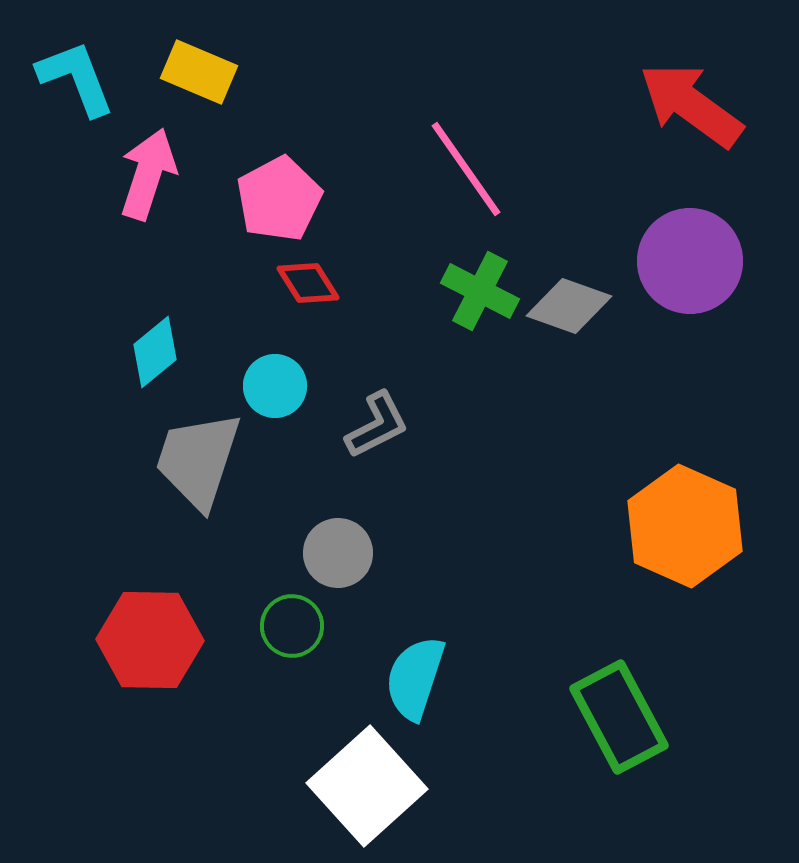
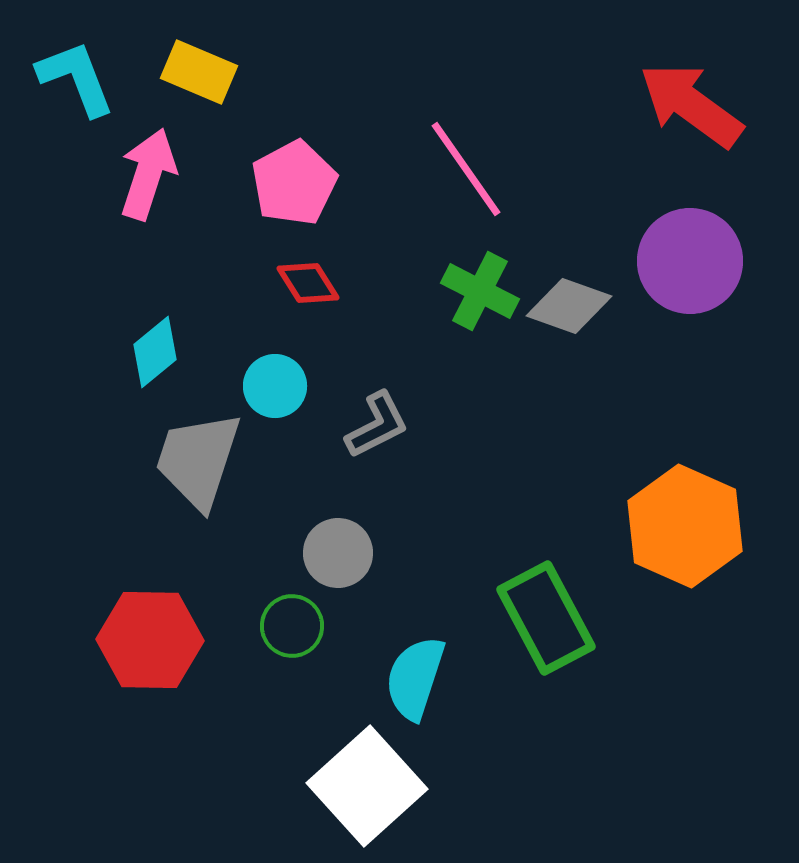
pink pentagon: moved 15 px right, 16 px up
green rectangle: moved 73 px left, 99 px up
